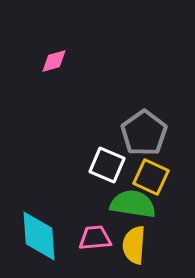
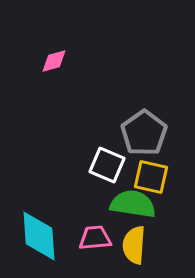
yellow square: rotated 12 degrees counterclockwise
